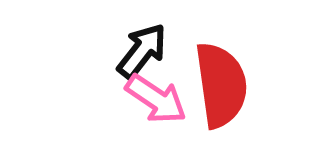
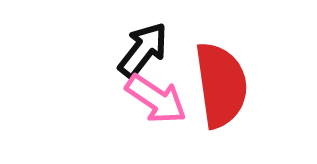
black arrow: moved 1 px right, 1 px up
